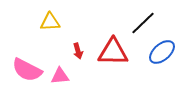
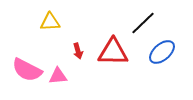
pink triangle: moved 2 px left
